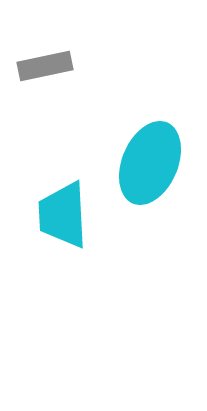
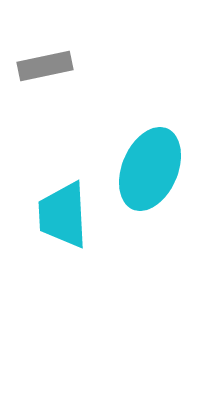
cyan ellipse: moved 6 px down
